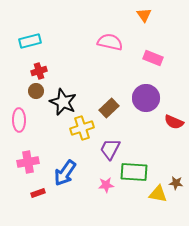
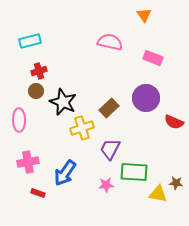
red rectangle: rotated 40 degrees clockwise
